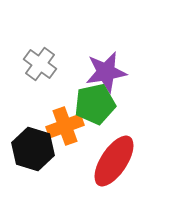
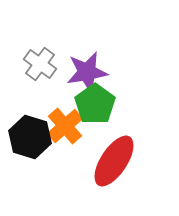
purple star: moved 19 px left
green pentagon: rotated 24 degrees counterclockwise
orange cross: rotated 21 degrees counterclockwise
black hexagon: moved 3 px left, 12 px up
